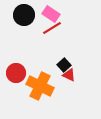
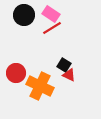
black square: rotated 16 degrees counterclockwise
